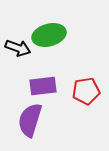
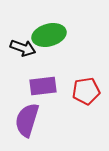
black arrow: moved 5 px right
purple semicircle: moved 3 px left
